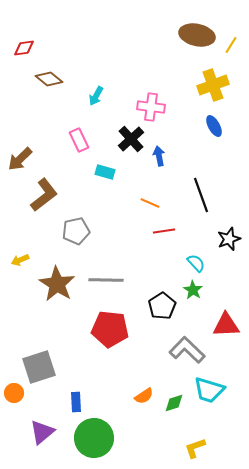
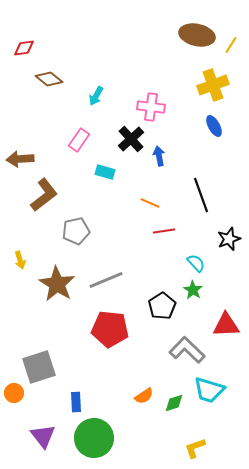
pink rectangle: rotated 60 degrees clockwise
brown arrow: rotated 40 degrees clockwise
yellow arrow: rotated 84 degrees counterclockwise
gray line: rotated 24 degrees counterclockwise
purple triangle: moved 1 px right, 4 px down; rotated 28 degrees counterclockwise
